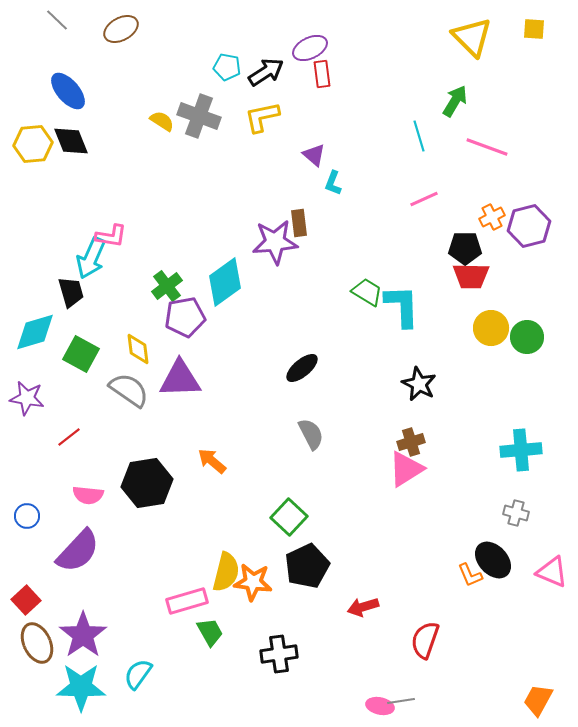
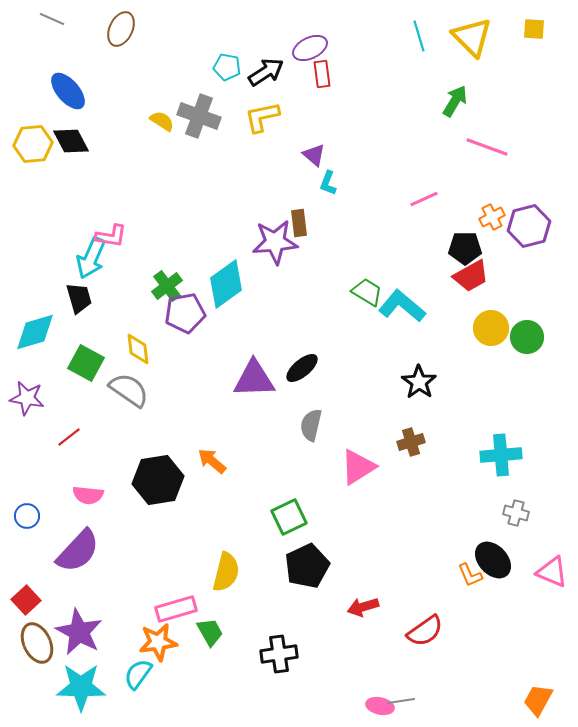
gray line at (57, 20): moved 5 px left, 1 px up; rotated 20 degrees counterclockwise
brown ellipse at (121, 29): rotated 36 degrees counterclockwise
cyan line at (419, 136): moved 100 px up
black diamond at (71, 141): rotated 6 degrees counterclockwise
cyan L-shape at (333, 183): moved 5 px left
red trapezoid at (471, 276): rotated 30 degrees counterclockwise
cyan diamond at (225, 282): moved 1 px right, 2 px down
black trapezoid at (71, 292): moved 8 px right, 6 px down
cyan L-shape at (402, 306): rotated 48 degrees counterclockwise
purple pentagon at (185, 317): moved 4 px up
green square at (81, 354): moved 5 px right, 9 px down
purple triangle at (180, 379): moved 74 px right
black star at (419, 384): moved 2 px up; rotated 8 degrees clockwise
gray semicircle at (311, 434): moved 9 px up; rotated 140 degrees counterclockwise
cyan cross at (521, 450): moved 20 px left, 5 px down
pink triangle at (406, 469): moved 48 px left, 2 px up
black hexagon at (147, 483): moved 11 px right, 3 px up
green square at (289, 517): rotated 21 degrees clockwise
orange star at (253, 582): moved 95 px left, 60 px down; rotated 15 degrees counterclockwise
pink rectangle at (187, 601): moved 11 px left, 8 px down
purple star at (83, 635): moved 4 px left, 3 px up; rotated 9 degrees counterclockwise
red semicircle at (425, 640): moved 9 px up; rotated 144 degrees counterclockwise
